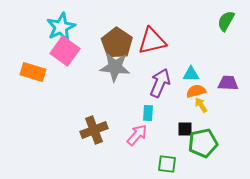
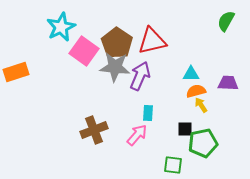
pink square: moved 19 px right
orange rectangle: moved 17 px left; rotated 35 degrees counterclockwise
purple arrow: moved 20 px left, 7 px up
green square: moved 6 px right, 1 px down
